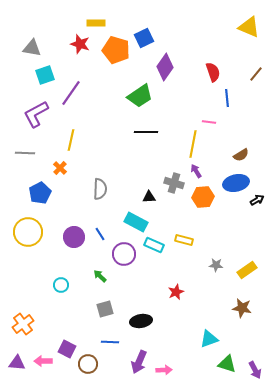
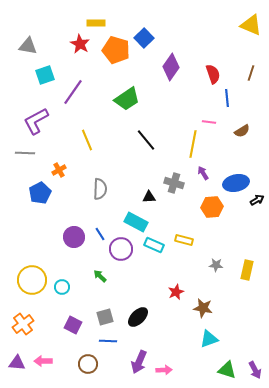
yellow triangle at (249, 27): moved 2 px right, 2 px up
blue square at (144, 38): rotated 18 degrees counterclockwise
red star at (80, 44): rotated 12 degrees clockwise
gray triangle at (32, 48): moved 4 px left, 2 px up
purple diamond at (165, 67): moved 6 px right
red semicircle at (213, 72): moved 2 px down
brown line at (256, 74): moved 5 px left, 1 px up; rotated 21 degrees counterclockwise
purple line at (71, 93): moved 2 px right, 1 px up
green trapezoid at (140, 96): moved 13 px left, 3 px down
purple L-shape at (36, 114): moved 7 px down
black line at (146, 132): moved 8 px down; rotated 50 degrees clockwise
yellow line at (71, 140): moved 16 px right; rotated 35 degrees counterclockwise
brown semicircle at (241, 155): moved 1 px right, 24 px up
orange cross at (60, 168): moved 1 px left, 2 px down; rotated 16 degrees clockwise
purple arrow at (196, 171): moved 7 px right, 2 px down
orange hexagon at (203, 197): moved 9 px right, 10 px down
yellow circle at (28, 232): moved 4 px right, 48 px down
purple circle at (124, 254): moved 3 px left, 5 px up
yellow rectangle at (247, 270): rotated 42 degrees counterclockwise
cyan circle at (61, 285): moved 1 px right, 2 px down
brown star at (242, 308): moved 39 px left
gray square at (105, 309): moved 8 px down
black ellipse at (141, 321): moved 3 px left, 4 px up; rotated 35 degrees counterclockwise
blue line at (110, 342): moved 2 px left, 1 px up
purple square at (67, 349): moved 6 px right, 24 px up
green triangle at (227, 364): moved 6 px down
